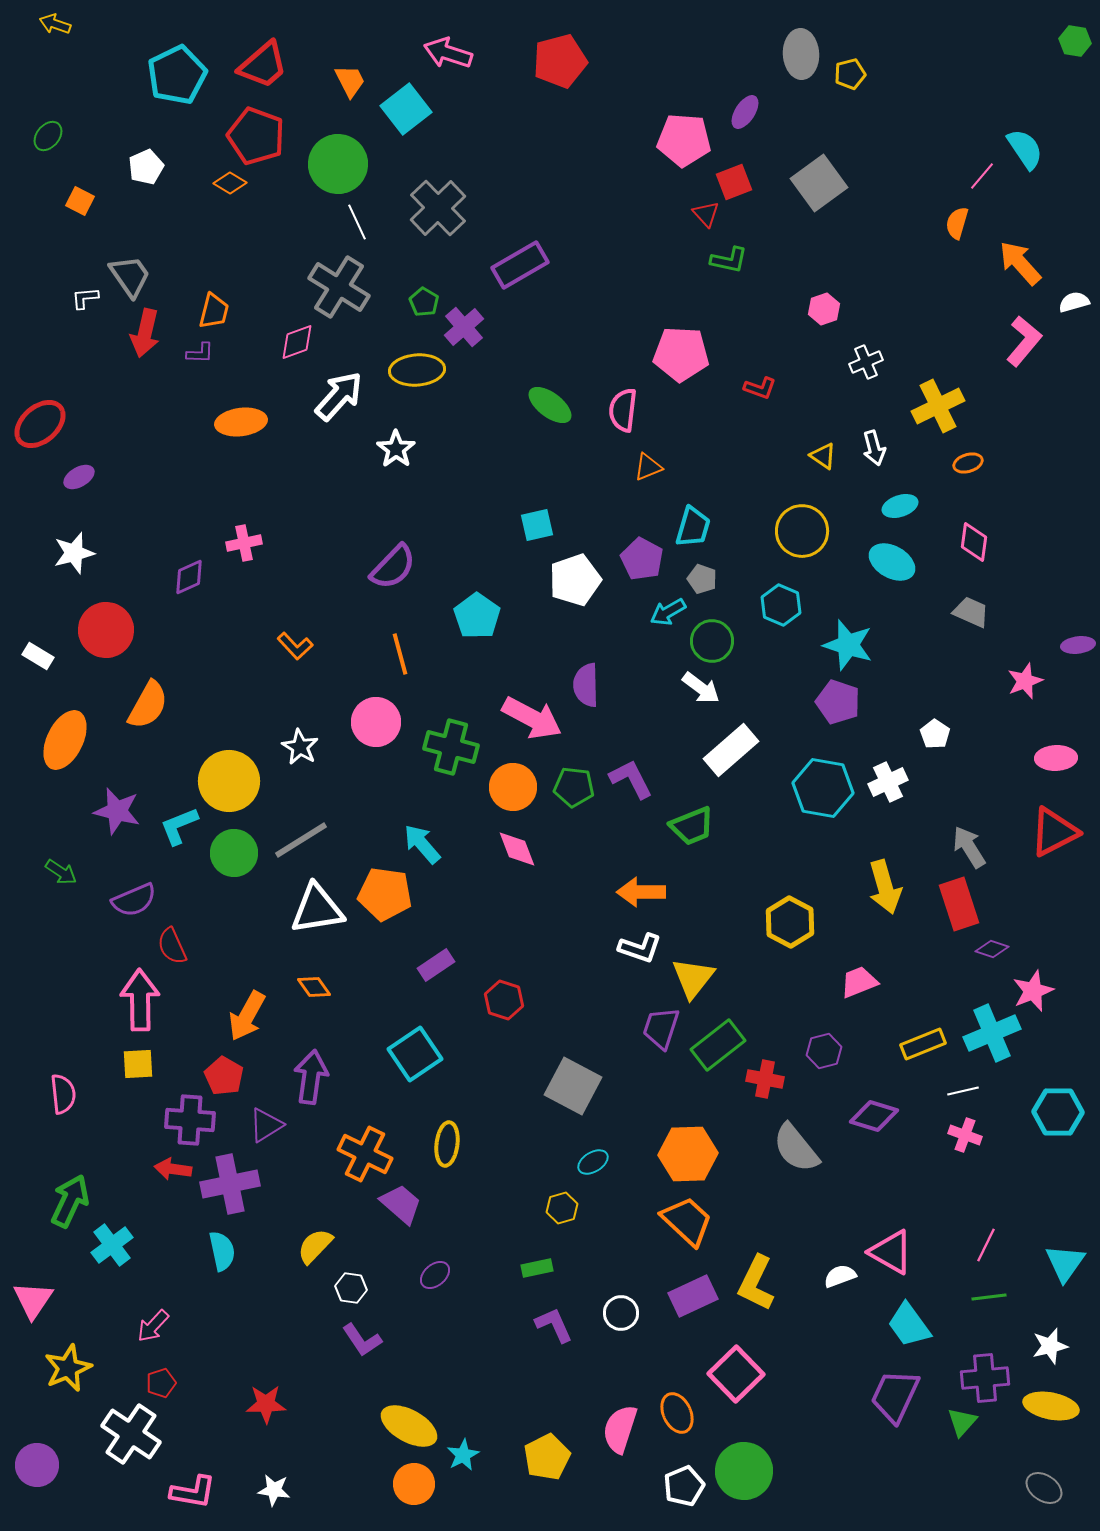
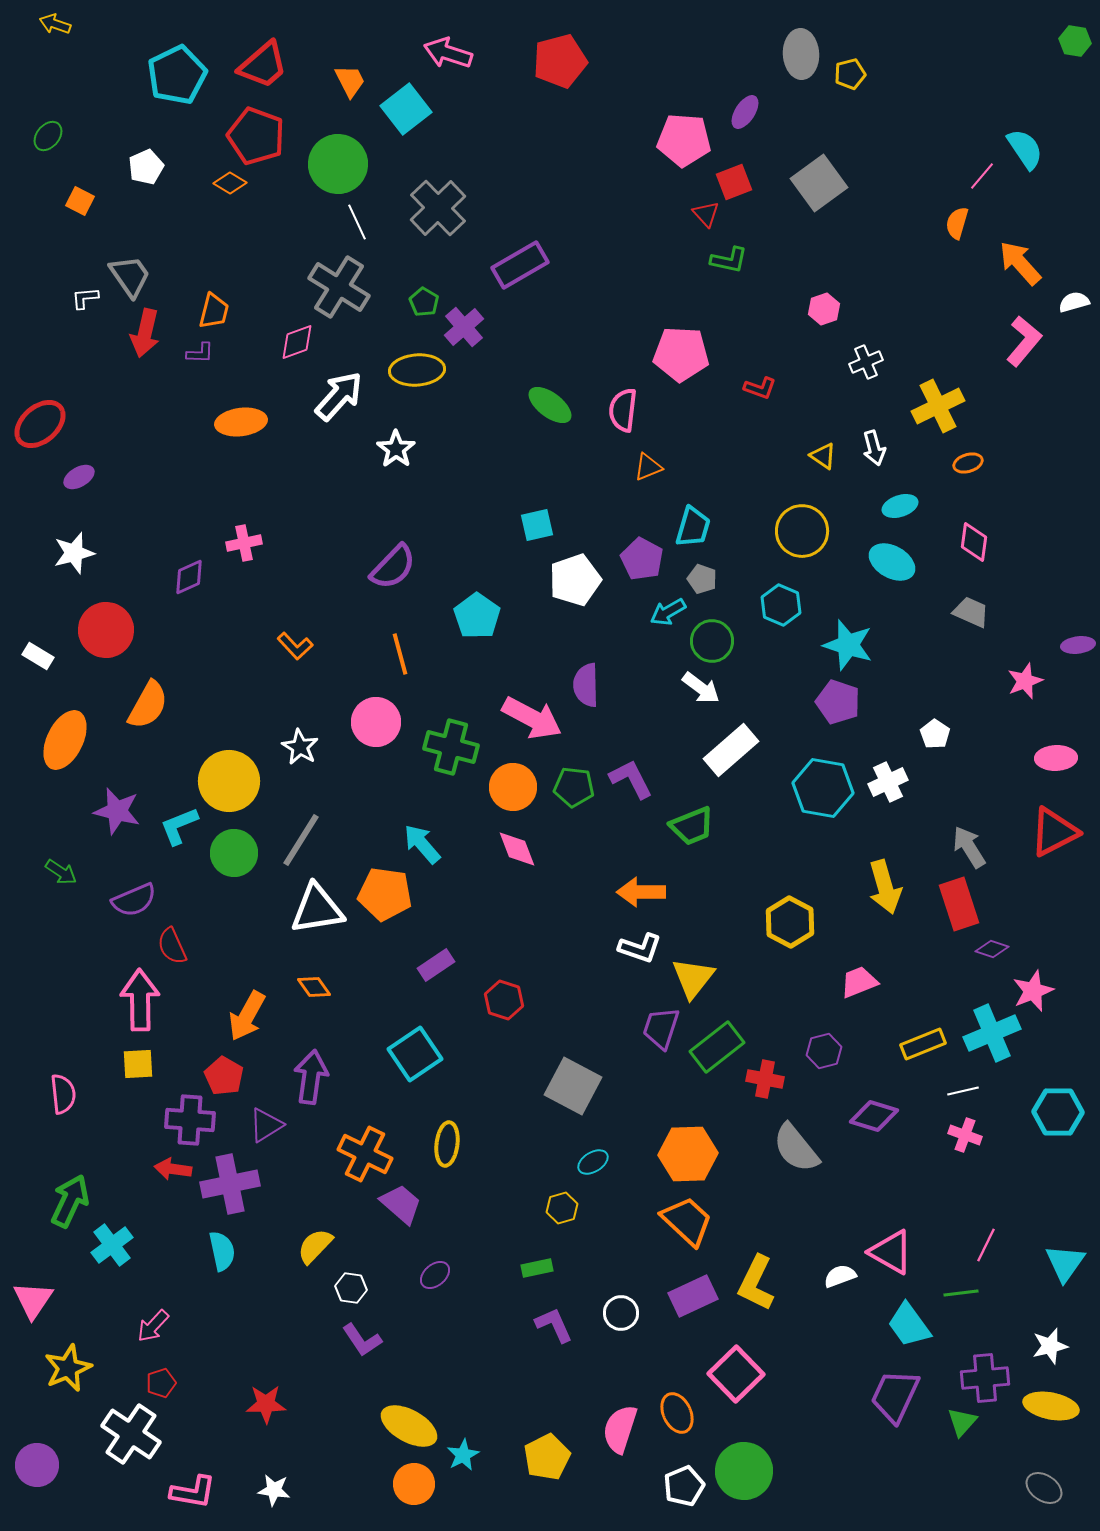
gray line at (301, 840): rotated 26 degrees counterclockwise
green rectangle at (718, 1045): moved 1 px left, 2 px down
green line at (989, 1297): moved 28 px left, 4 px up
